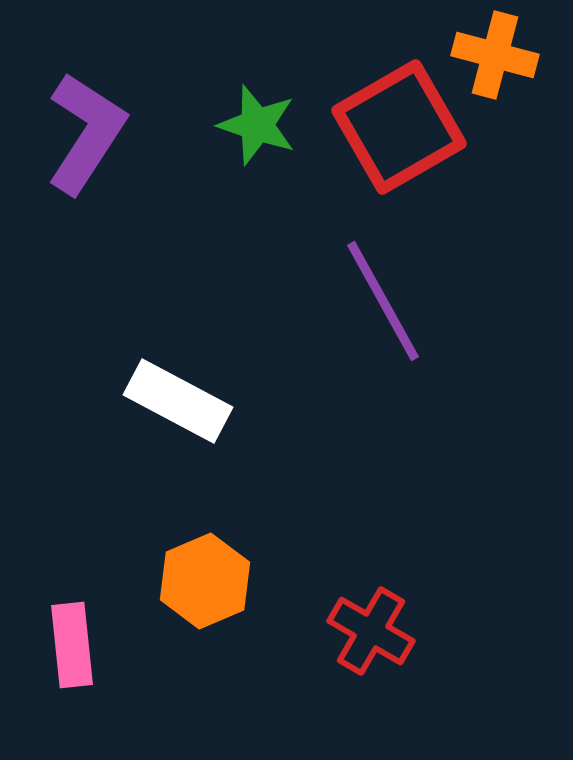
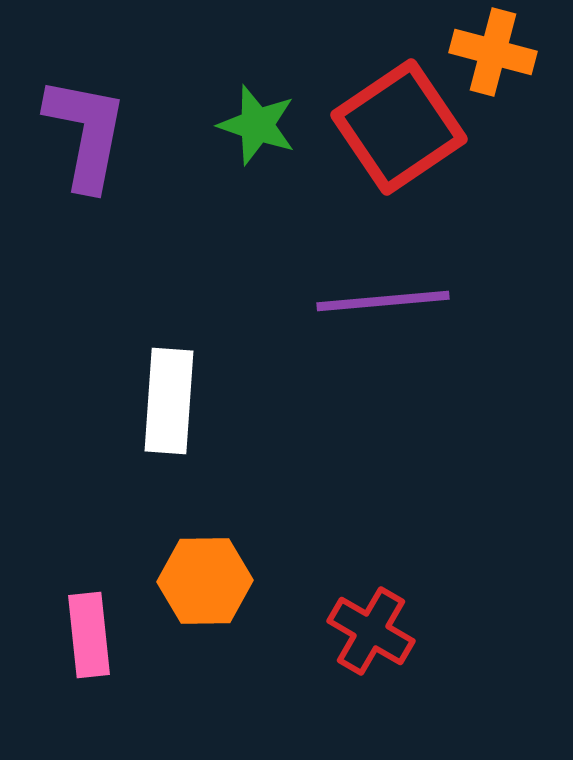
orange cross: moved 2 px left, 3 px up
red square: rotated 4 degrees counterclockwise
purple L-shape: rotated 22 degrees counterclockwise
purple line: rotated 66 degrees counterclockwise
white rectangle: moved 9 px left; rotated 66 degrees clockwise
orange hexagon: rotated 22 degrees clockwise
pink rectangle: moved 17 px right, 10 px up
